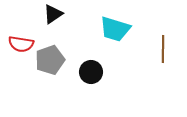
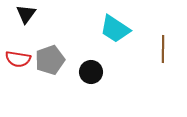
black triangle: moved 27 px left; rotated 20 degrees counterclockwise
cyan trapezoid: rotated 16 degrees clockwise
red semicircle: moved 3 px left, 15 px down
